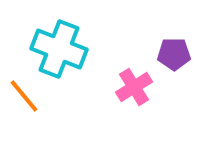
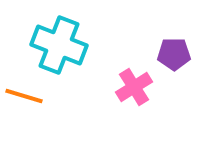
cyan cross: moved 4 px up
orange line: rotated 33 degrees counterclockwise
